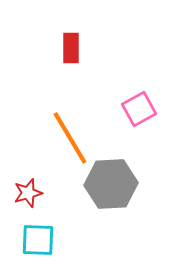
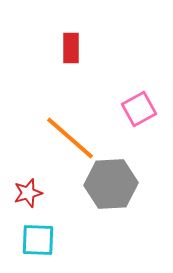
orange line: rotated 18 degrees counterclockwise
